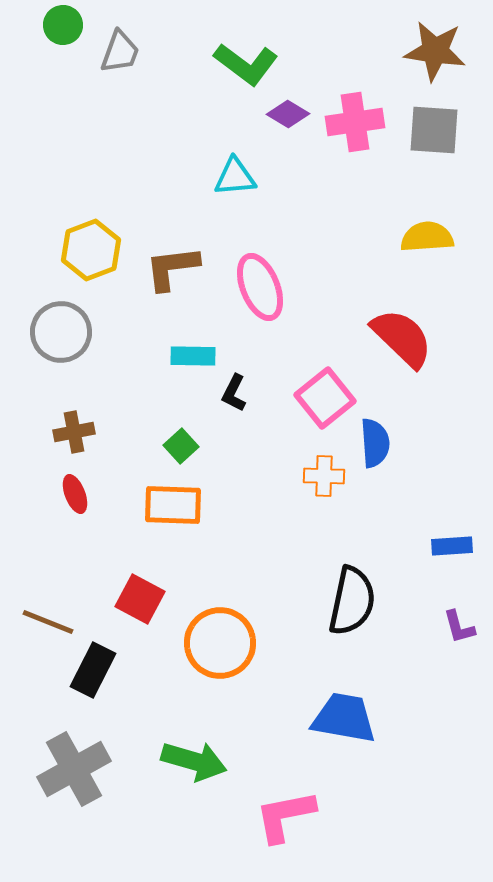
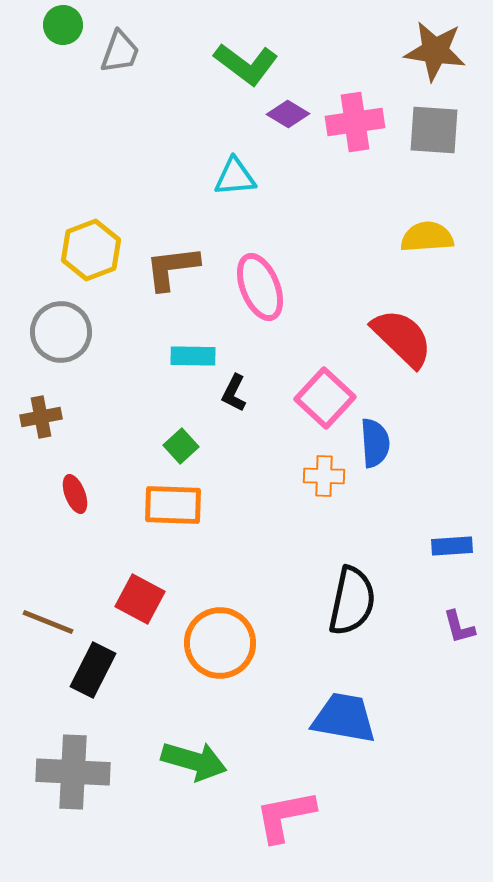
pink square: rotated 8 degrees counterclockwise
brown cross: moved 33 px left, 15 px up
gray cross: moved 1 px left, 3 px down; rotated 32 degrees clockwise
